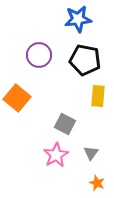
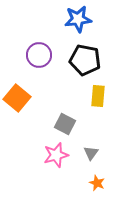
pink star: rotated 15 degrees clockwise
